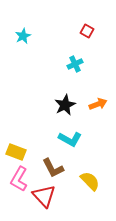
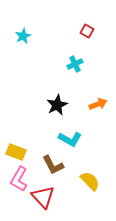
black star: moved 8 px left
brown L-shape: moved 3 px up
red triangle: moved 1 px left, 1 px down
